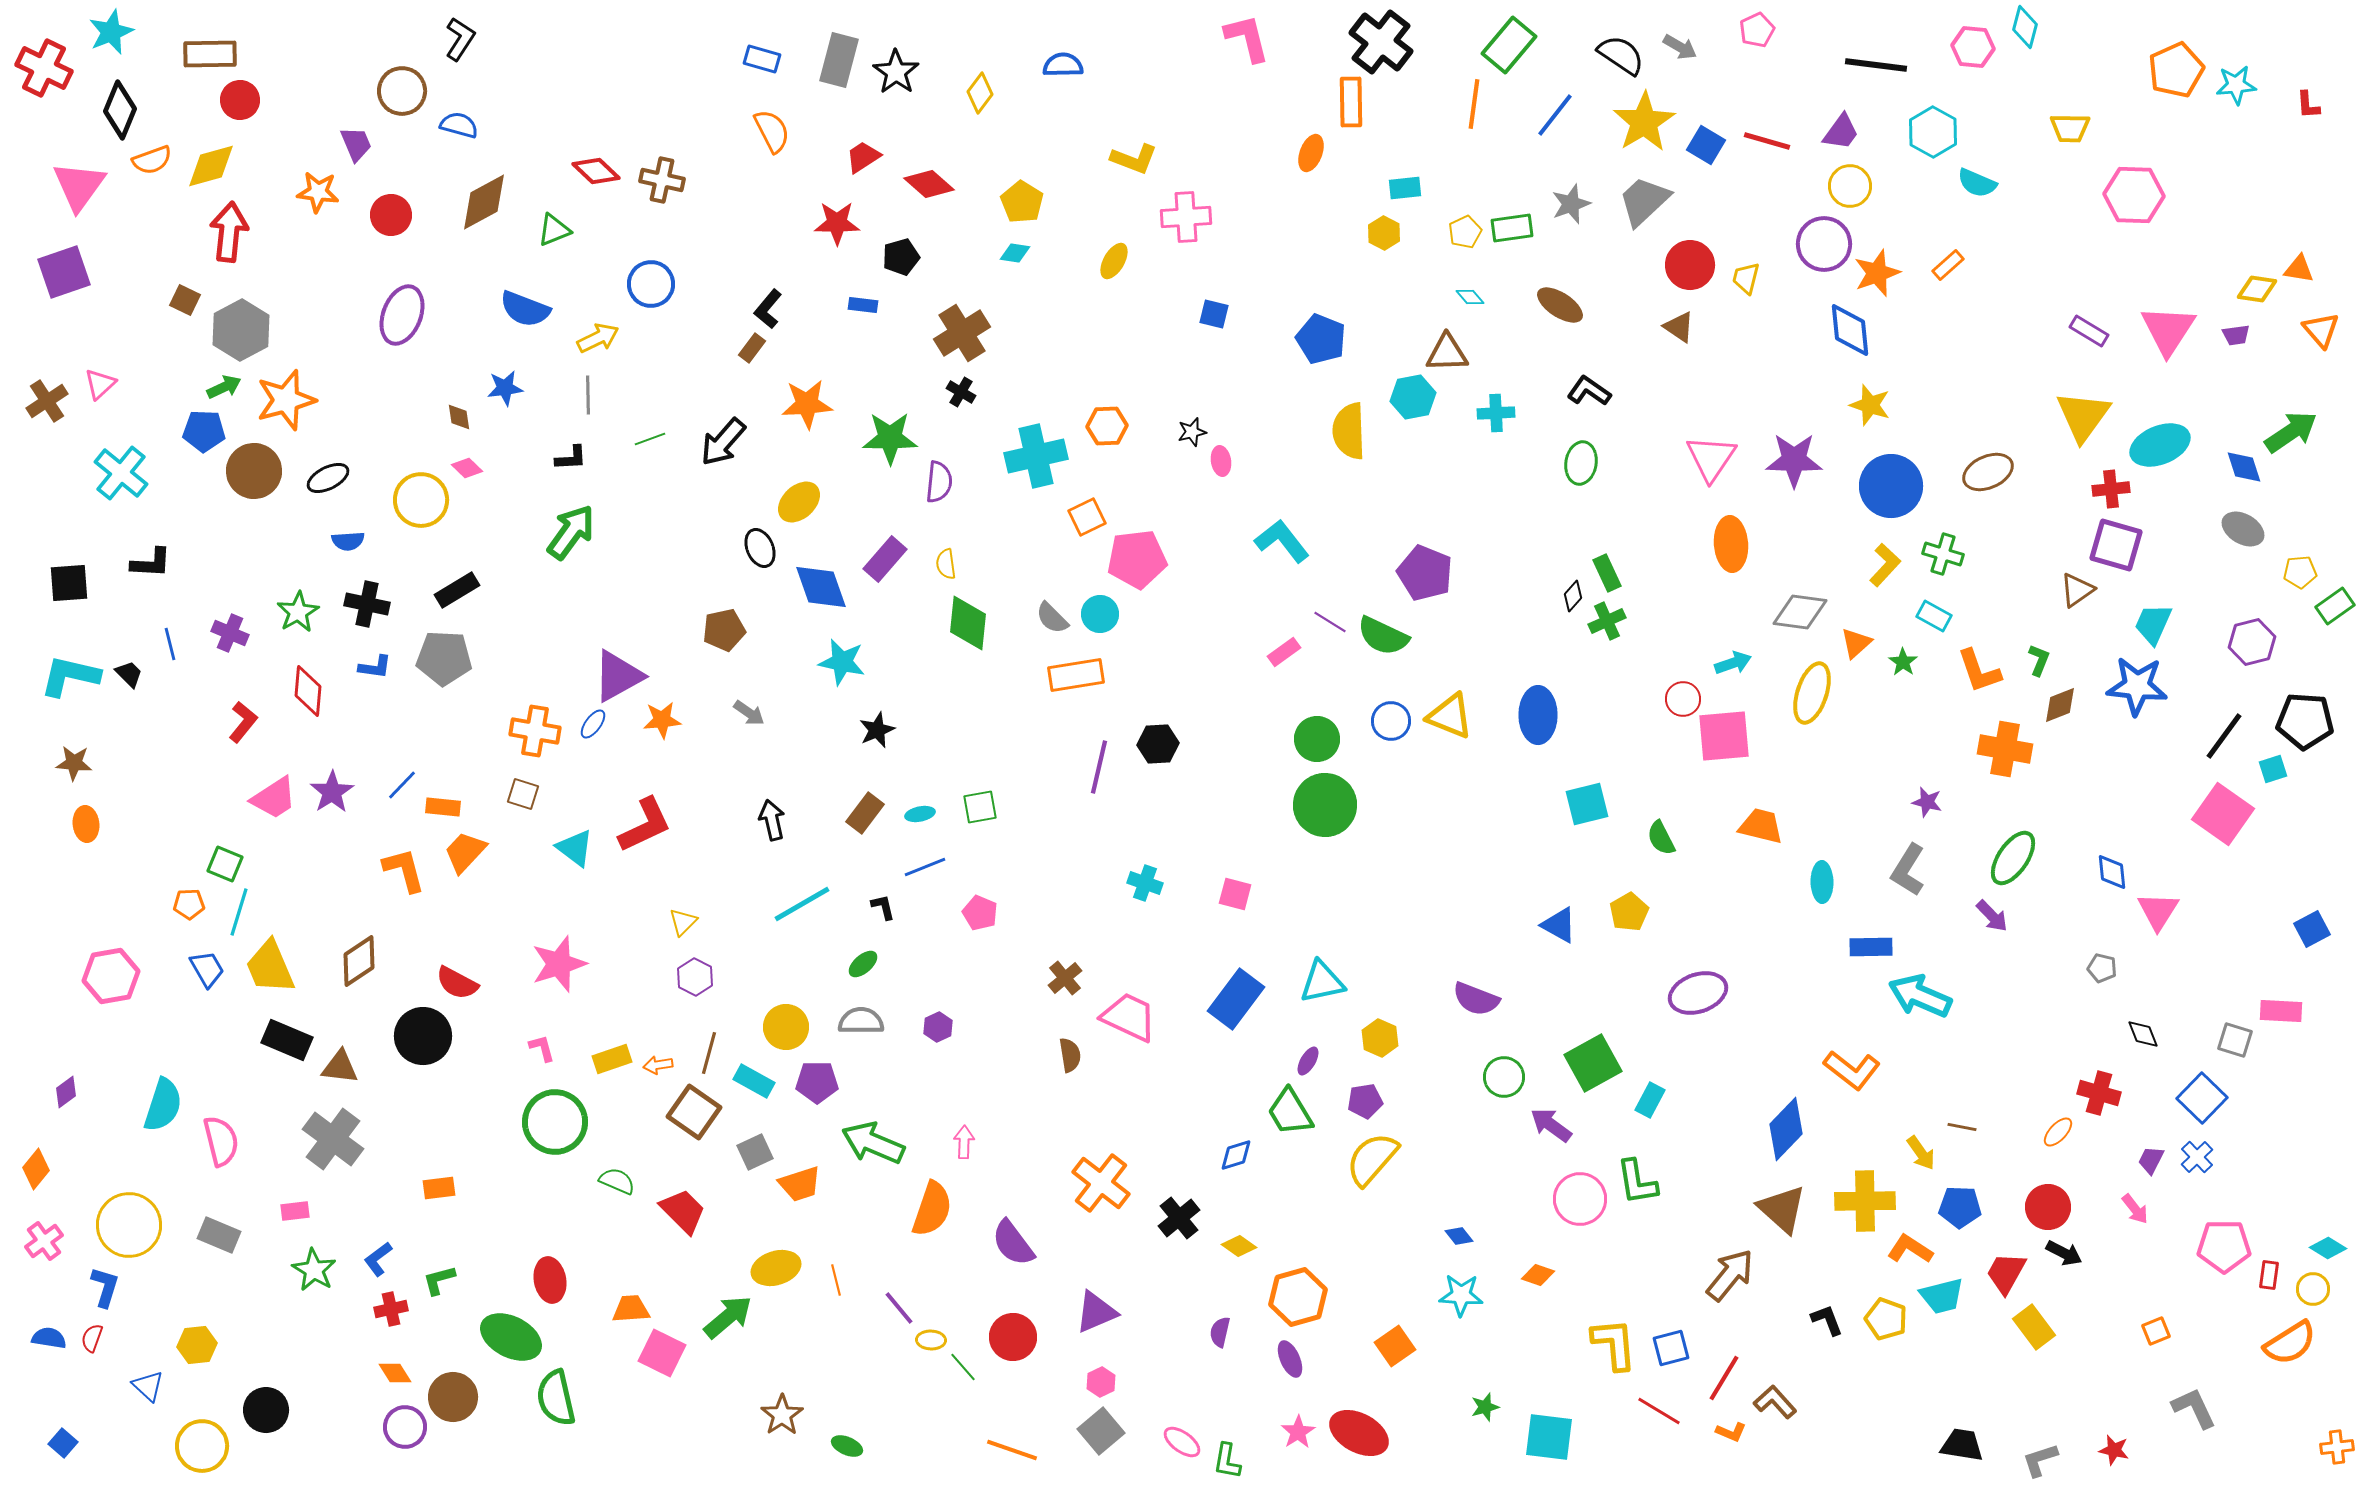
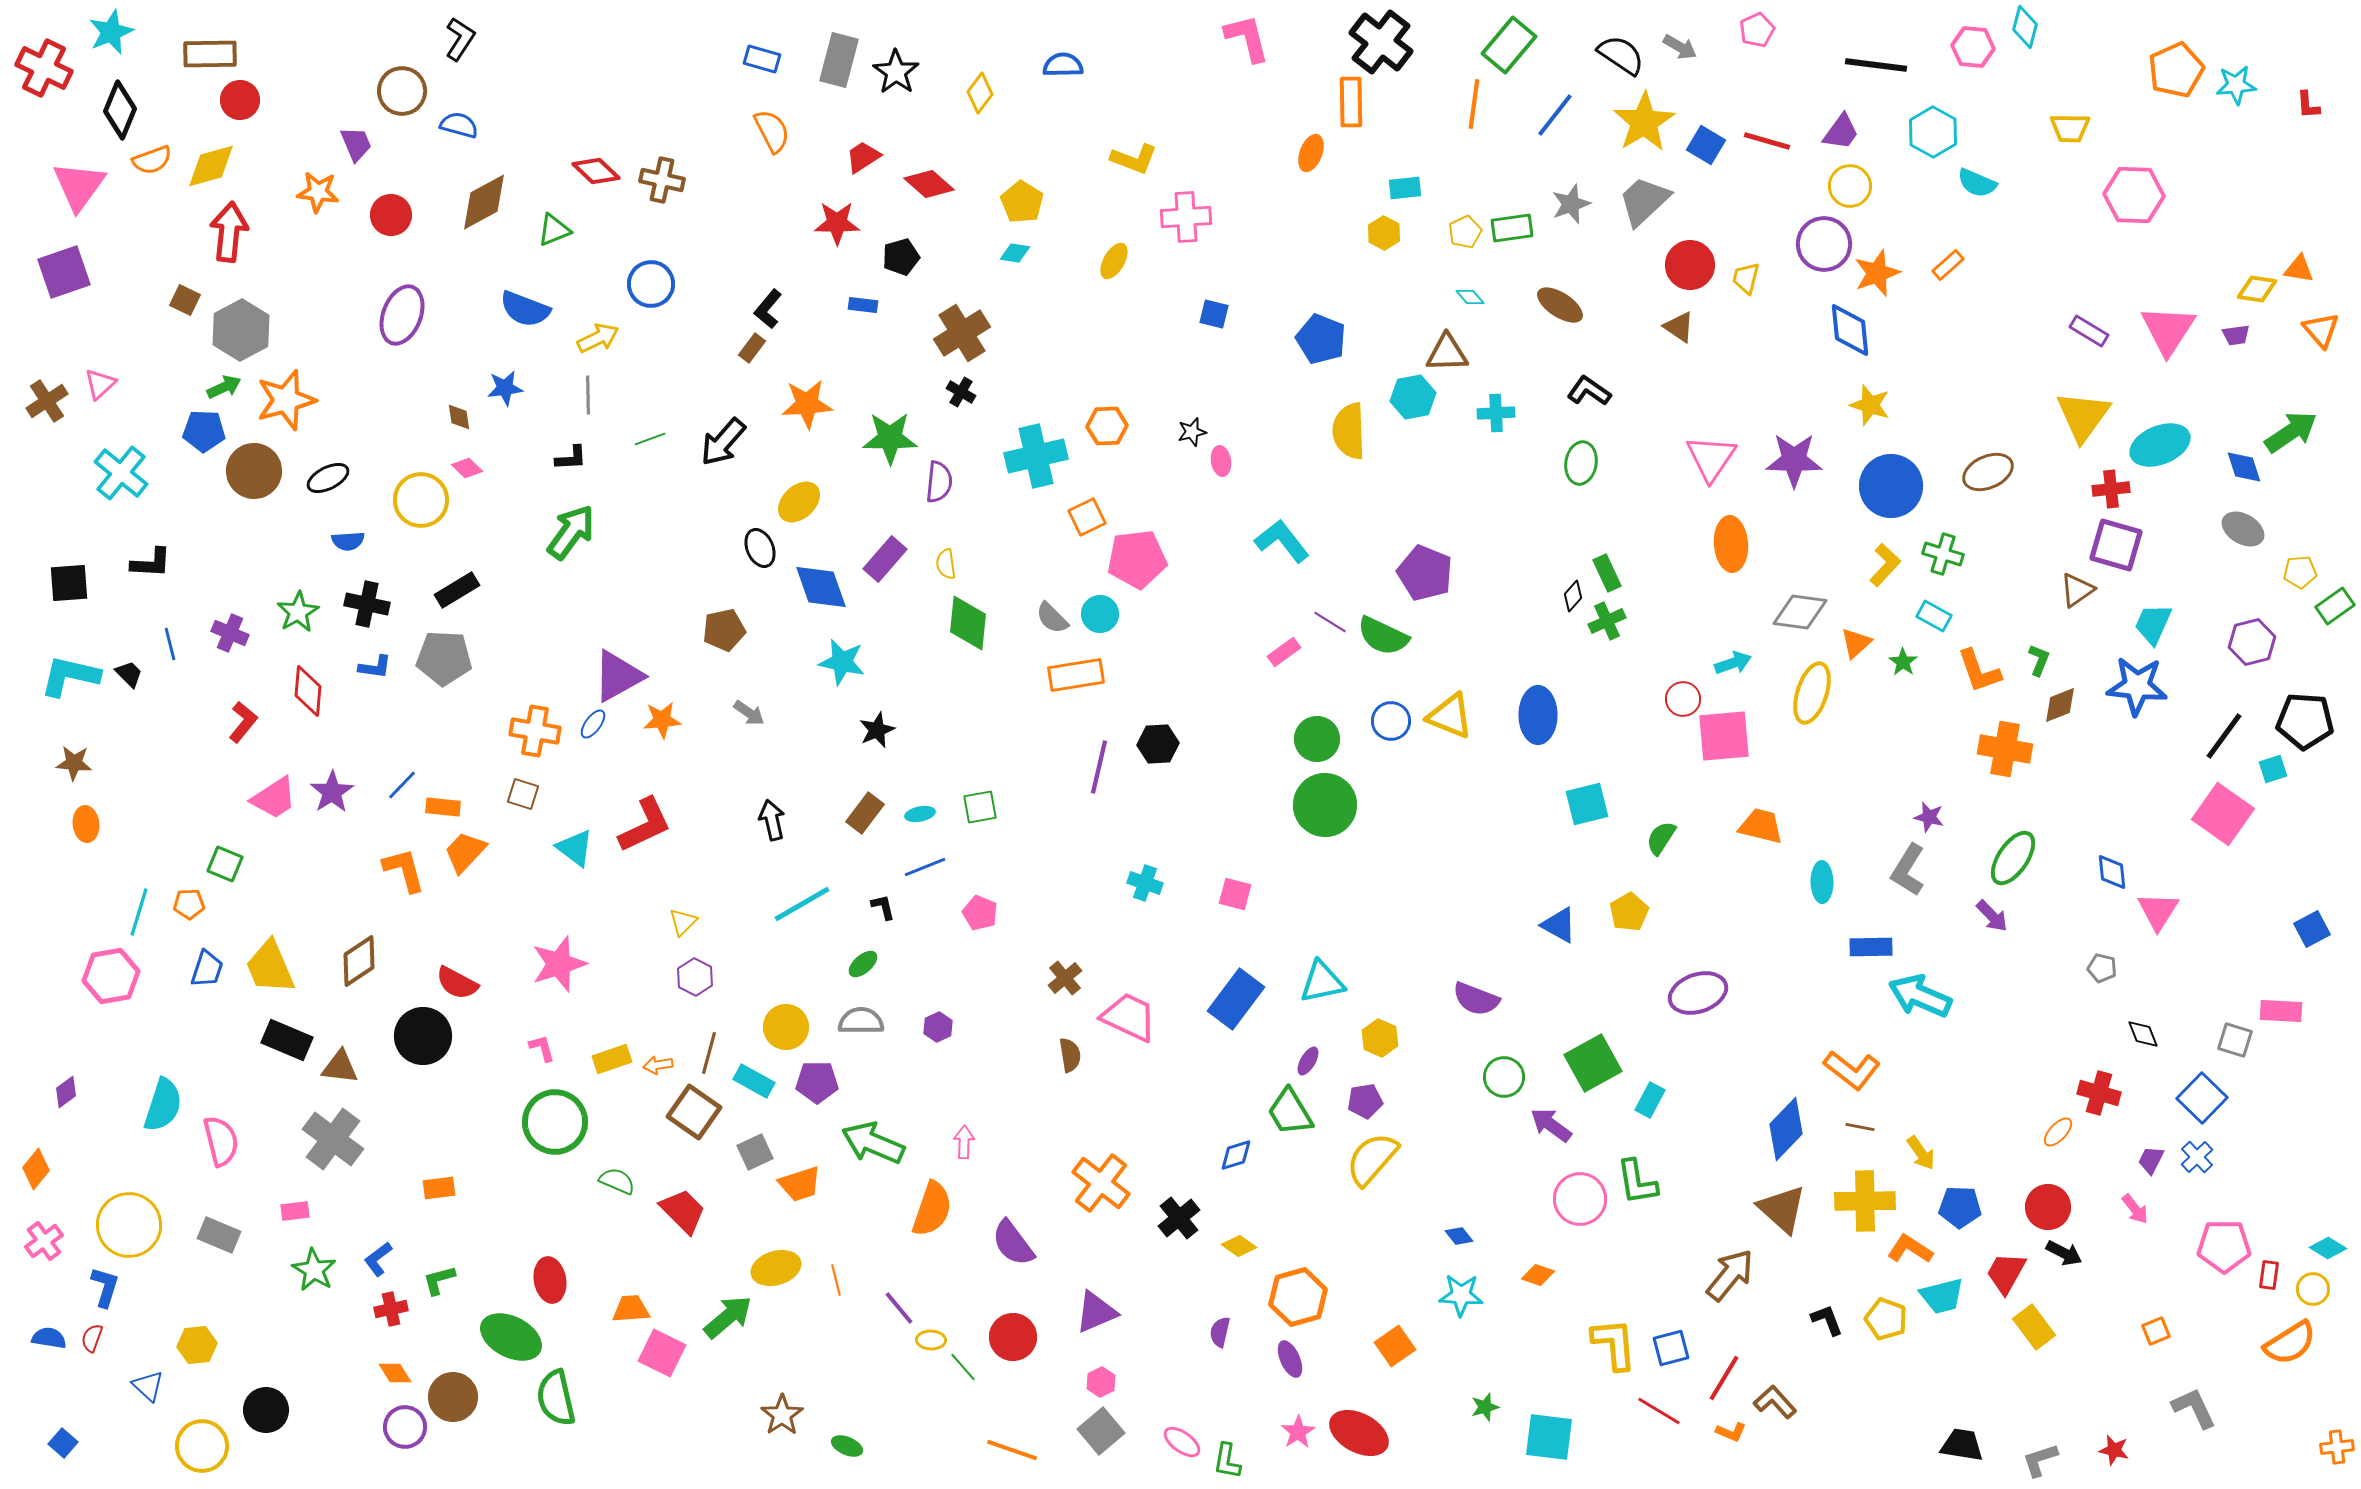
purple star at (1927, 802): moved 2 px right, 15 px down
green semicircle at (1661, 838): rotated 60 degrees clockwise
cyan line at (239, 912): moved 100 px left
blue trapezoid at (207, 969): rotated 48 degrees clockwise
brown line at (1962, 1127): moved 102 px left
